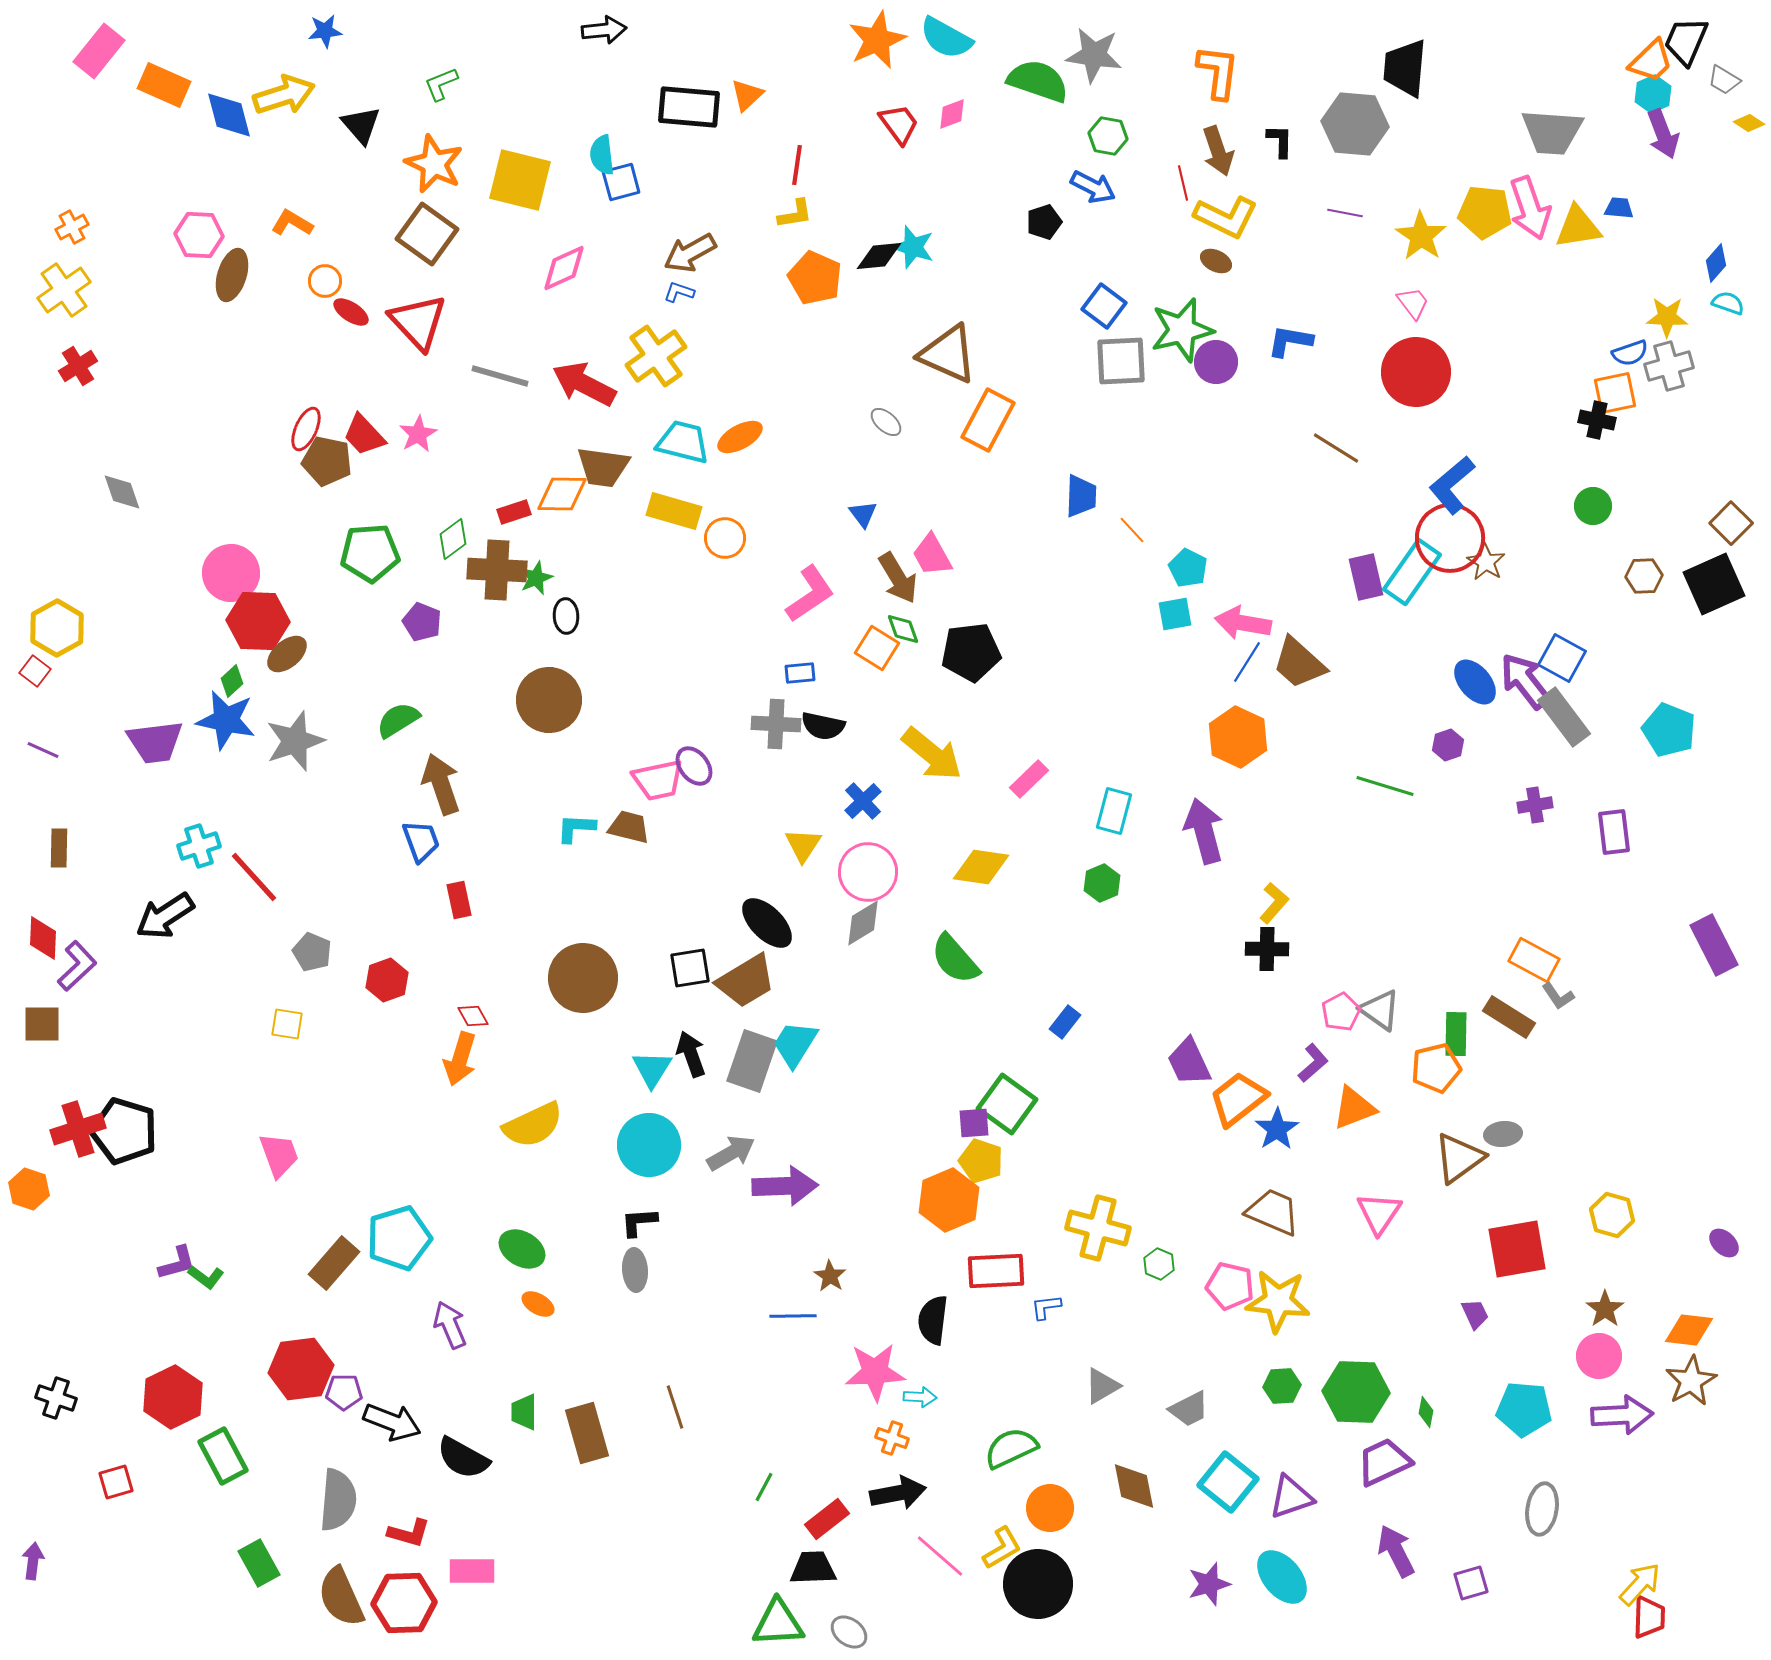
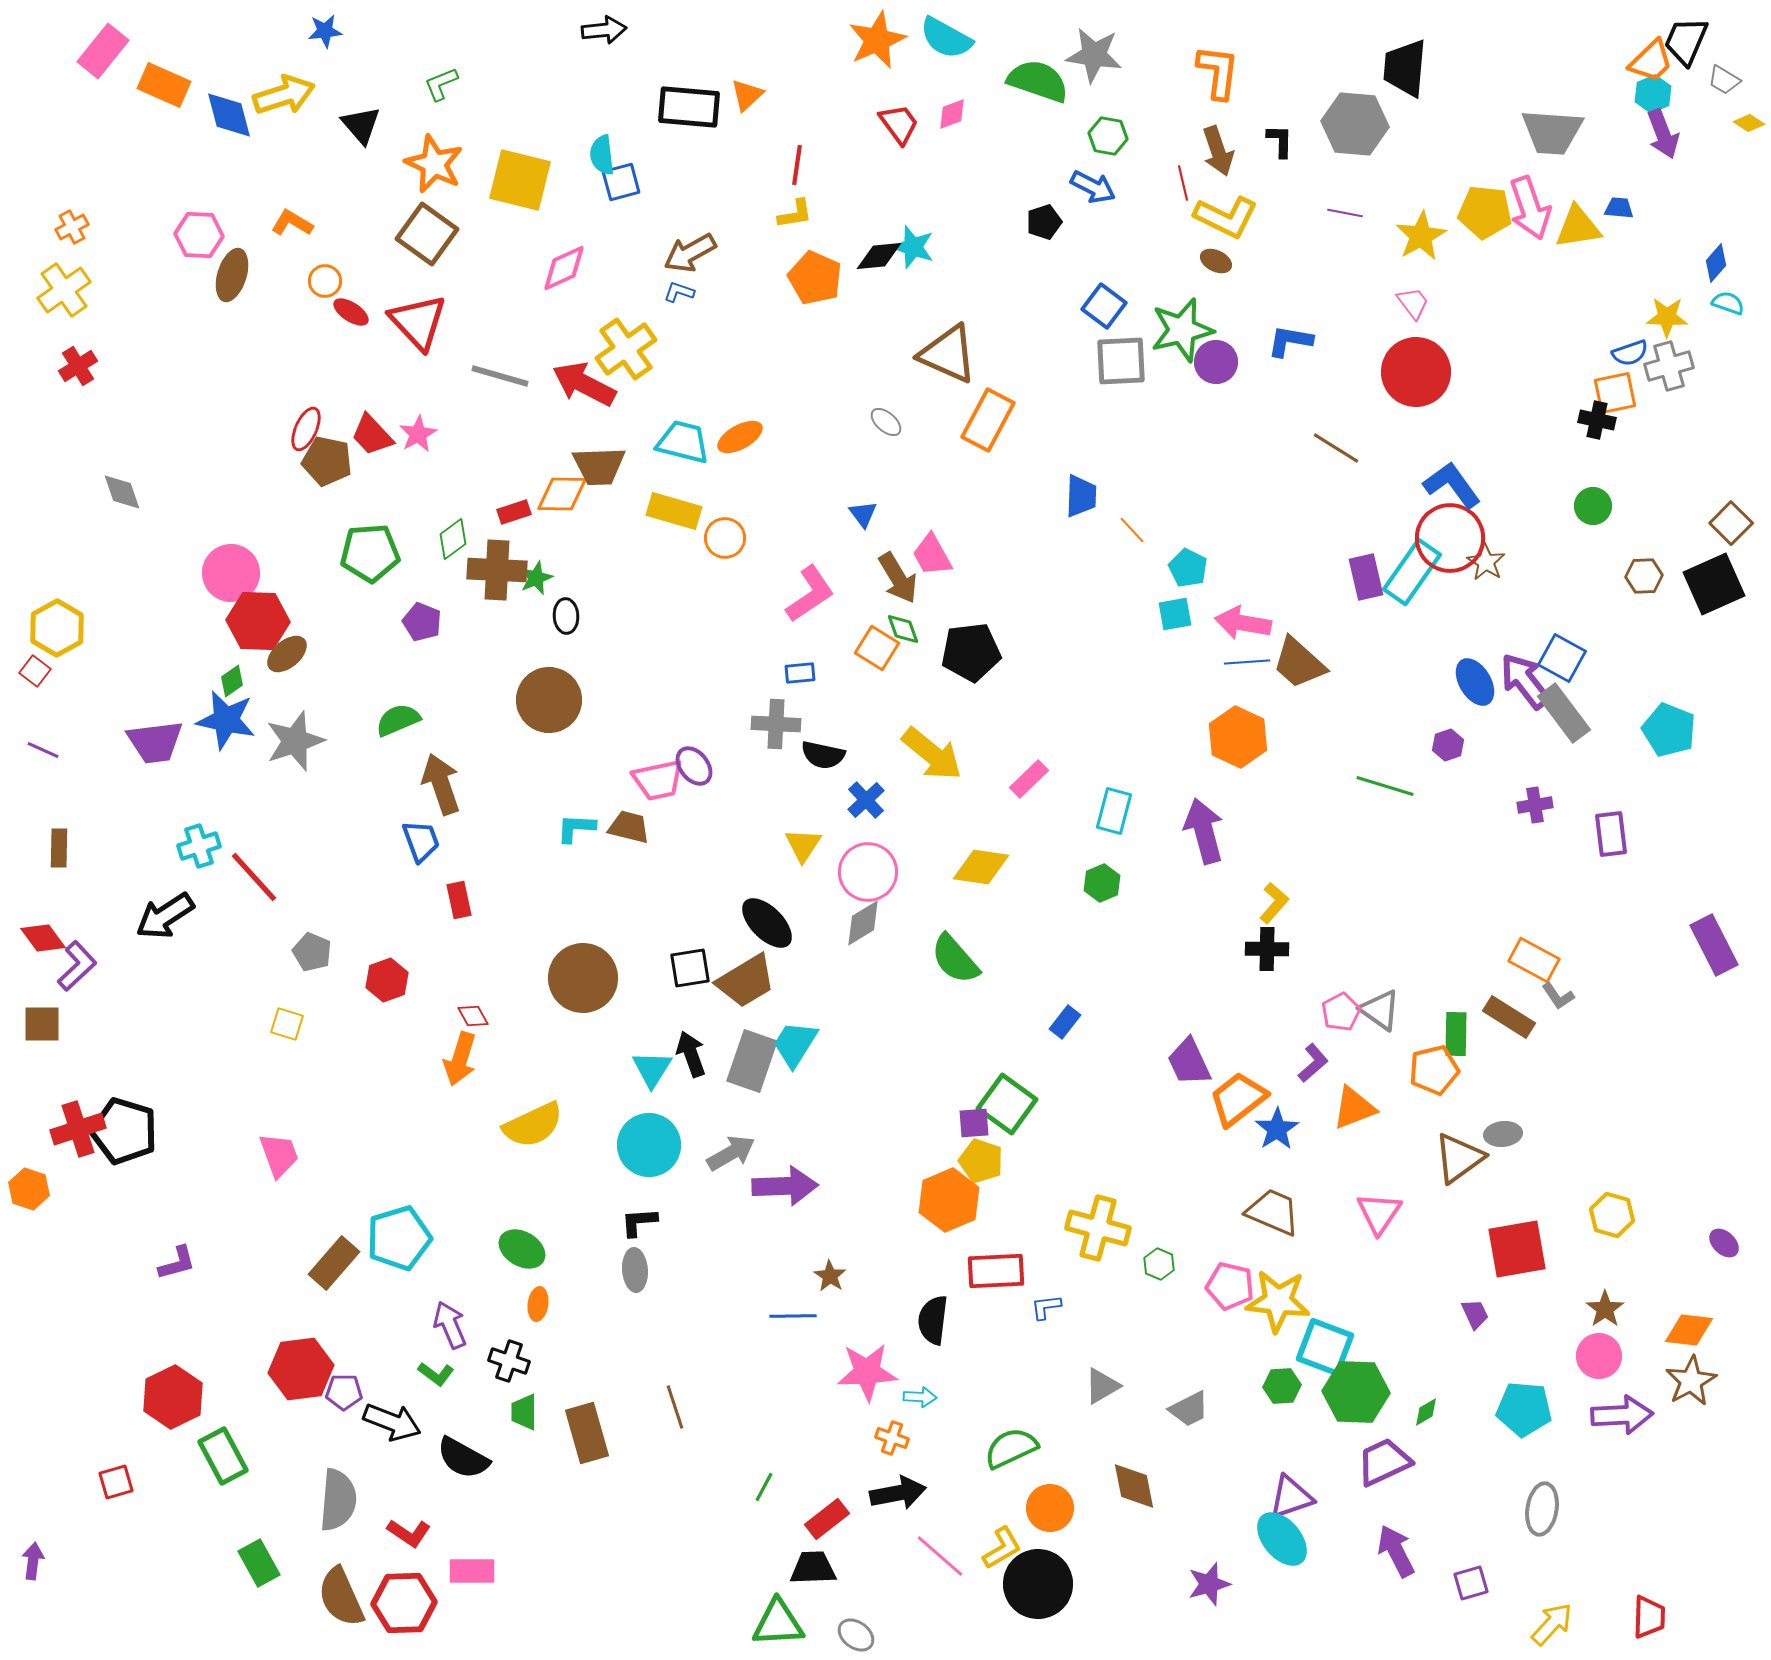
pink rectangle at (99, 51): moved 4 px right
yellow star at (1421, 236): rotated 9 degrees clockwise
yellow cross at (656, 356): moved 30 px left, 7 px up
red trapezoid at (364, 435): moved 8 px right
brown trapezoid at (603, 467): moved 4 px left, 1 px up; rotated 10 degrees counterclockwise
blue L-shape at (1452, 485): rotated 94 degrees clockwise
blue line at (1247, 662): rotated 54 degrees clockwise
green diamond at (232, 681): rotated 8 degrees clockwise
blue ellipse at (1475, 682): rotated 9 degrees clockwise
gray rectangle at (1564, 717): moved 4 px up
green semicircle at (398, 720): rotated 9 degrees clockwise
black semicircle at (823, 726): moved 29 px down
blue cross at (863, 801): moved 3 px right, 1 px up
purple rectangle at (1614, 832): moved 3 px left, 2 px down
red diamond at (43, 938): rotated 39 degrees counterclockwise
yellow square at (287, 1024): rotated 8 degrees clockwise
orange pentagon at (1436, 1068): moved 2 px left, 2 px down
green L-shape at (206, 1277): moved 230 px right, 97 px down
orange ellipse at (538, 1304): rotated 68 degrees clockwise
pink star at (875, 1372): moved 8 px left
black cross at (56, 1398): moved 453 px right, 37 px up
green diamond at (1426, 1412): rotated 48 degrees clockwise
cyan square at (1228, 1482): moved 97 px right, 135 px up; rotated 18 degrees counterclockwise
red L-shape at (409, 1533): rotated 18 degrees clockwise
cyan ellipse at (1282, 1577): moved 38 px up
yellow arrow at (1640, 1584): moved 88 px left, 40 px down
gray ellipse at (849, 1632): moved 7 px right, 3 px down
